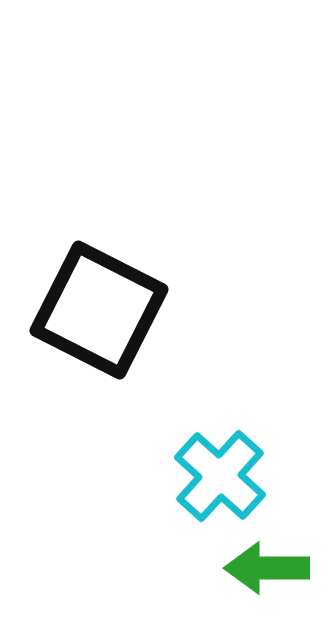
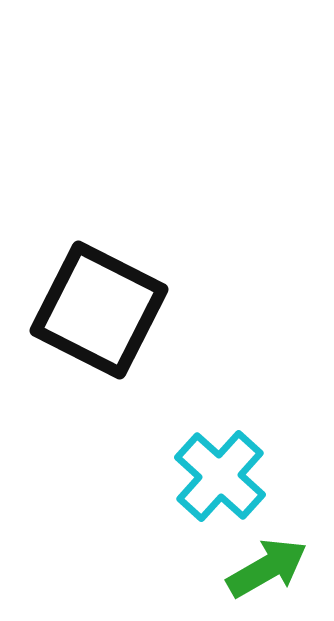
green arrow: rotated 150 degrees clockwise
